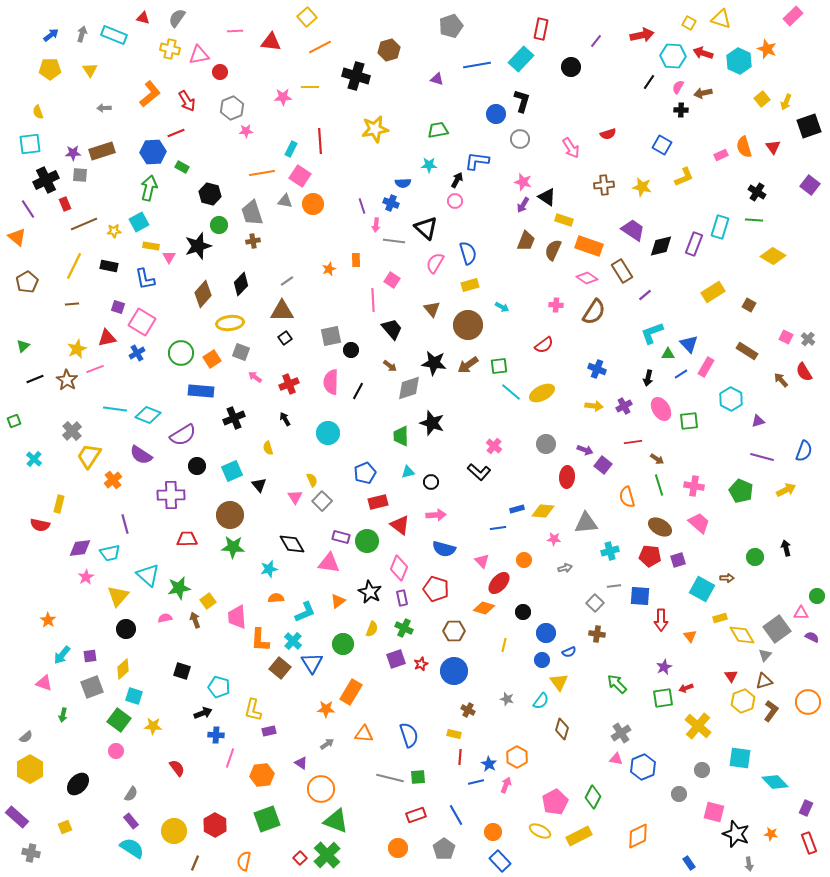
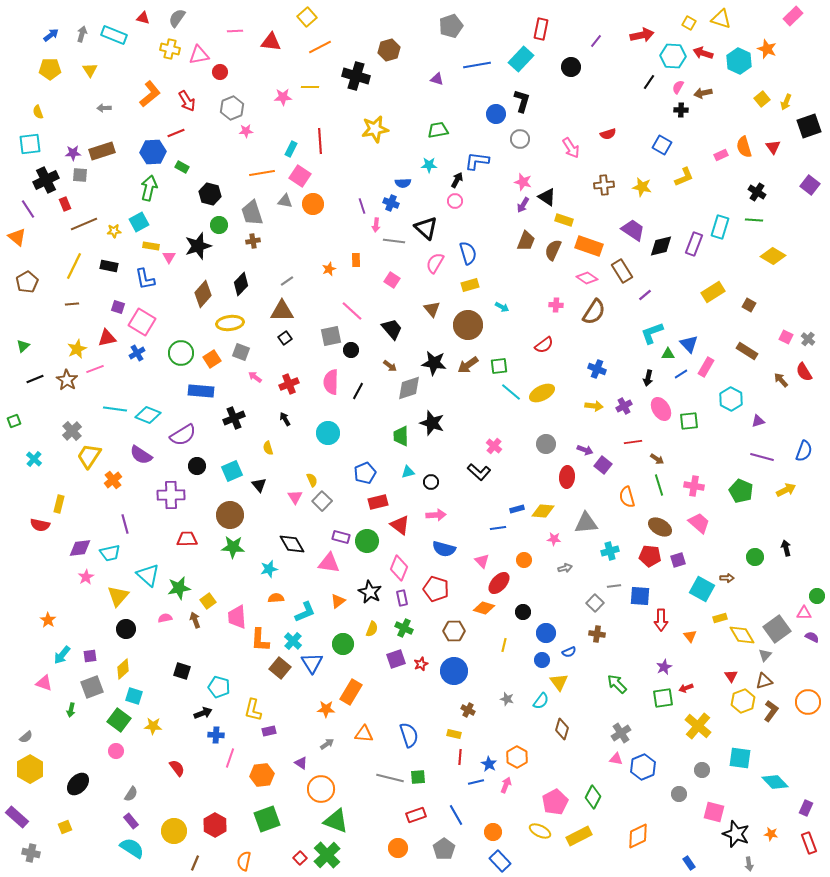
pink line at (373, 300): moved 21 px left, 11 px down; rotated 45 degrees counterclockwise
pink triangle at (801, 613): moved 3 px right
green arrow at (63, 715): moved 8 px right, 5 px up
